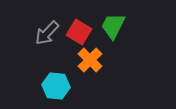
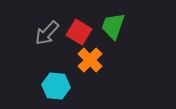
green trapezoid: rotated 8 degrees counterclockwise
